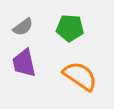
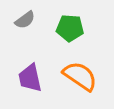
gray semicircle: moved 2 px right, 7 px up
purple trapezoid: moved 6 px right, 15 px down
